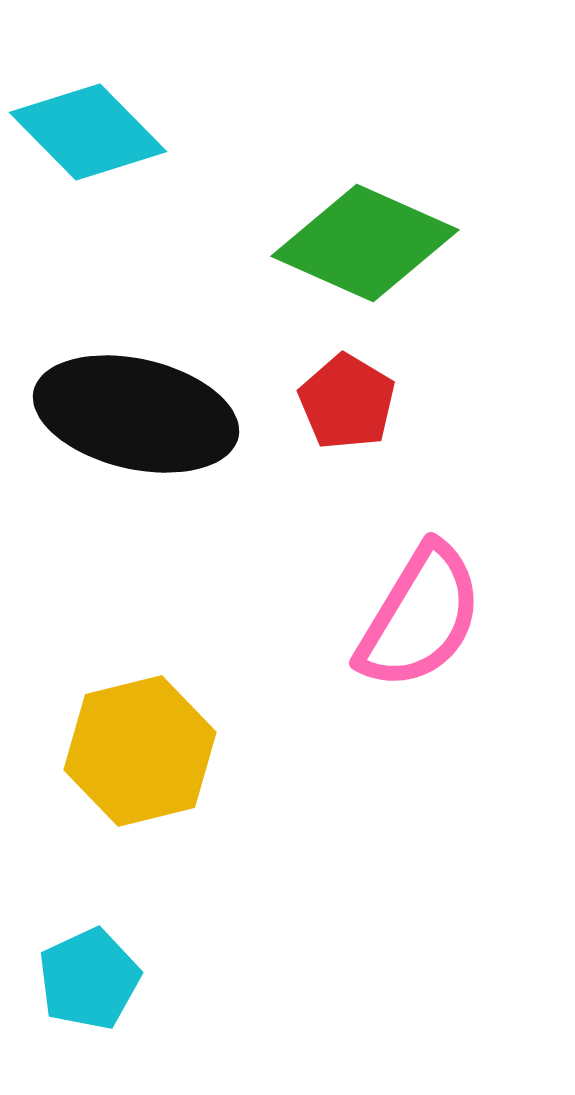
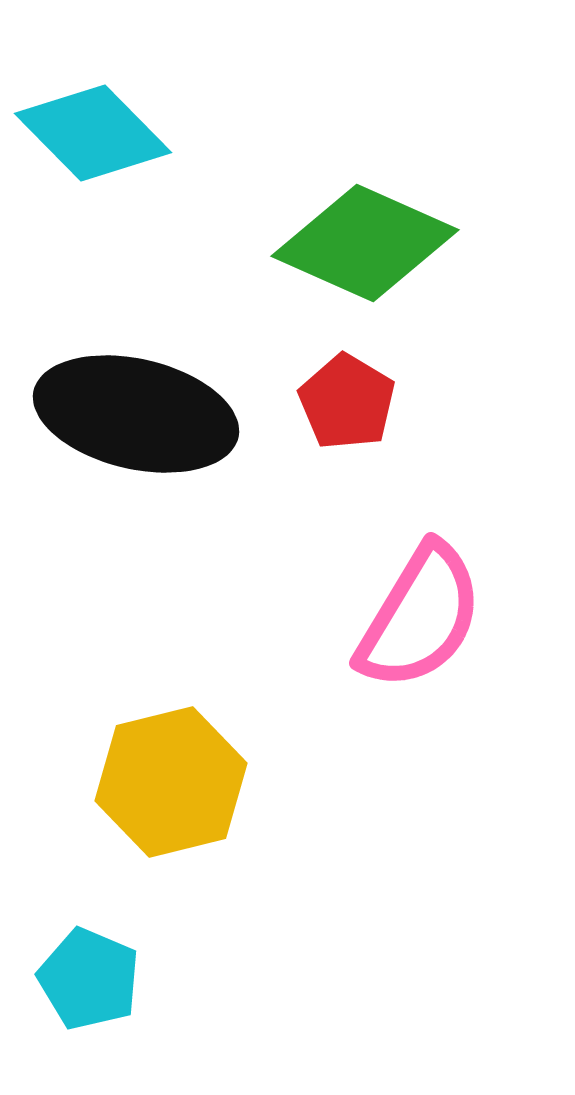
cyan diamond: moved 5 px right, 1 px down
yellow hexagon: moved 31 px right, 31 px down
cyan pentagon: rotated 24 degrees counterclockwise
